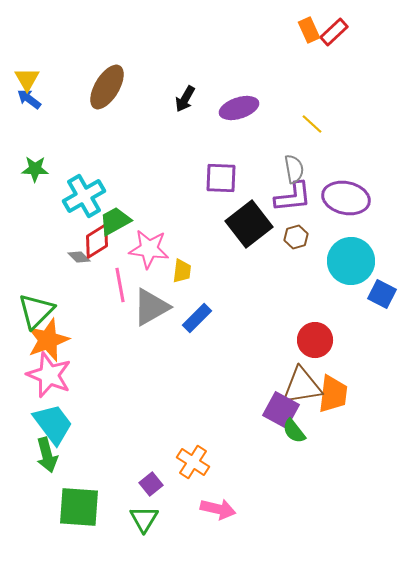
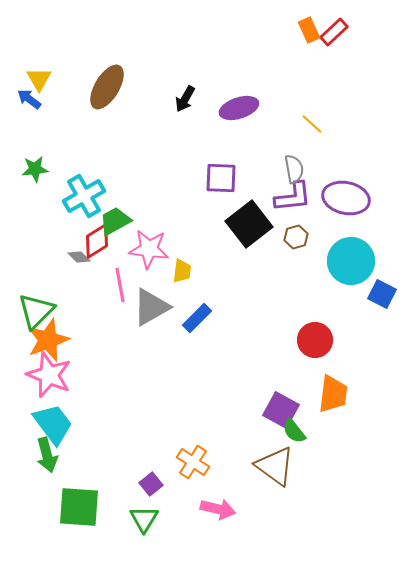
yellow triangle at (27, 79): moved 12 px right
green star at (35, 169): rotated 8 degrees counterclockwise
brown triangle at (302, 386): moved 27 px left, 80 px down; rotated 45 degrees clockwise
